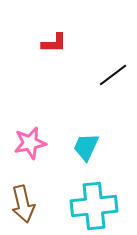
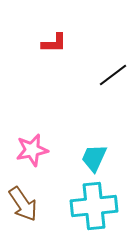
pink star: moved 2 px right, 7 px down
cyan trapezoid: moved 8 px right, 11 px down
brown arrow: rotated 21 degrees counterclockwise
